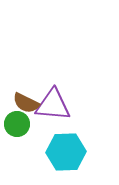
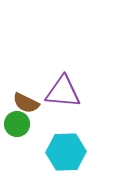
purple triangle: moved 10 px right, 13 px up
